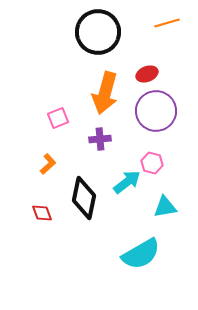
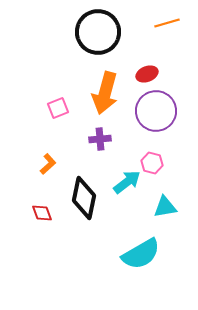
pink square: moved 10 px up
